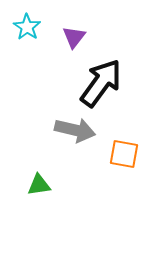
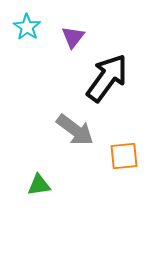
purple triangle: moved 1 px left
black arrow: moved 6 px right, 5 px up
gray arrow: rotated 24 degrees clockwise
orange square: moved 2 px down; rotated 16 degrees counterclockwise
